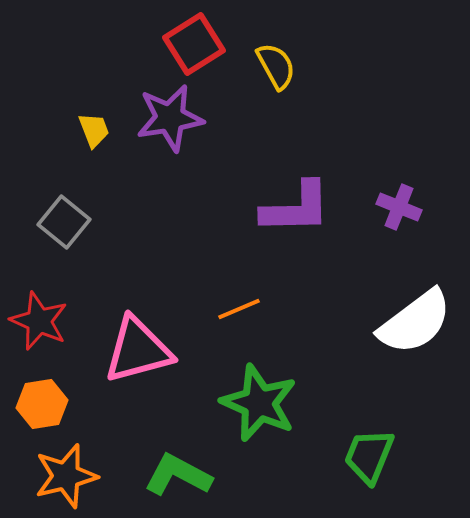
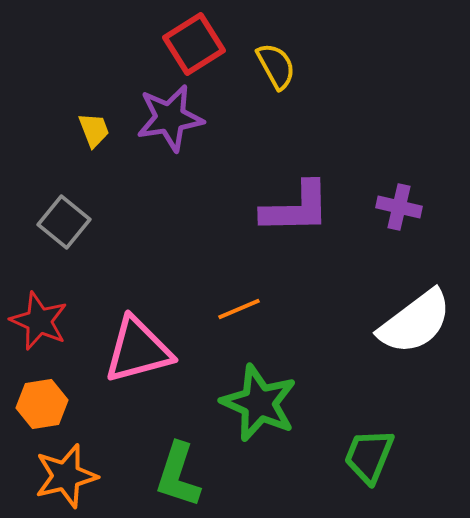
purple cross: rotated 9 degrees counterclockwise
green L-shape: rotated 100 degrees counterclockwise
